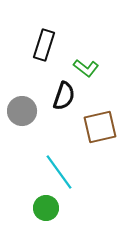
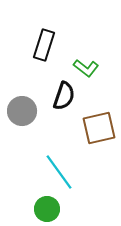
brown square: moved 1 px left, 1 px down
green circle: moved 1 px right, 1 px down
